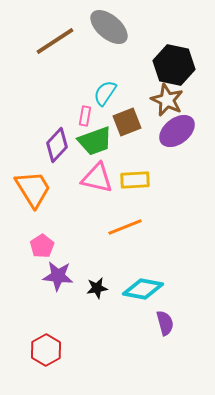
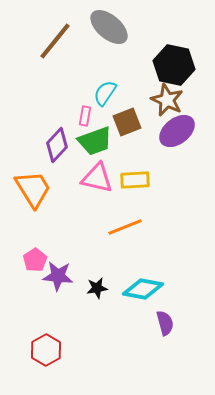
brown line: rotated 18 degrees counterclockwise
pink pentagon: moved 7 px left, 14 px down
